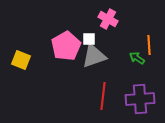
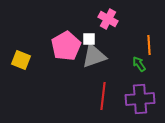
green arrow: moved 2 px right, 6 px down; rotated 21 degrees clockwise
